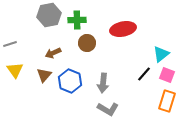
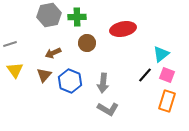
green cross: moved 3 px up
black line: moved 1 px right, 1 px down
